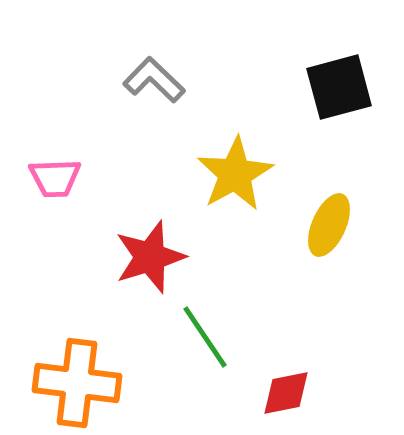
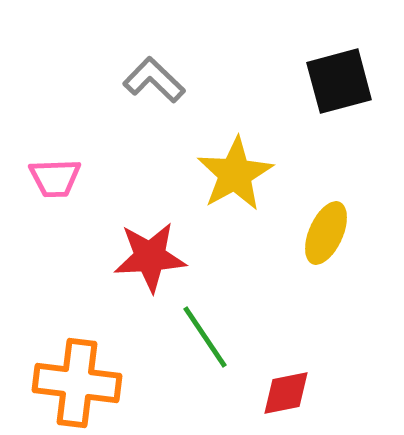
black square: moved 6 px up
yellow ellipse: moved 3 px left, 8 px down
red star: rotated 14 degrees clockwise
